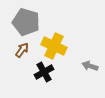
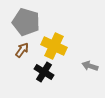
black cross: rotated 30 degrees counterclockwise
